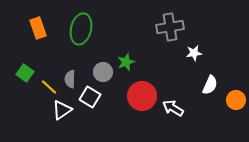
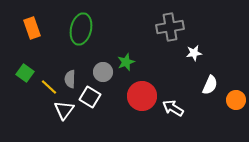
orange rectangle: moved 6 px left
white triangle: moved 2 px right; rotated 20 degrees counterclockwise
